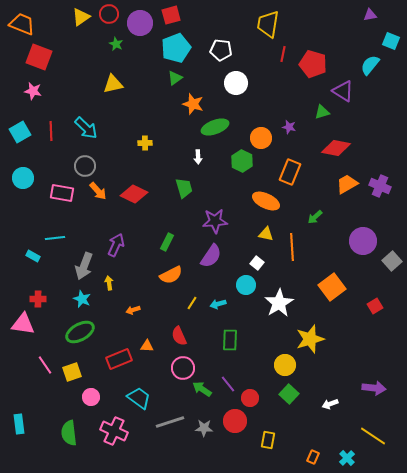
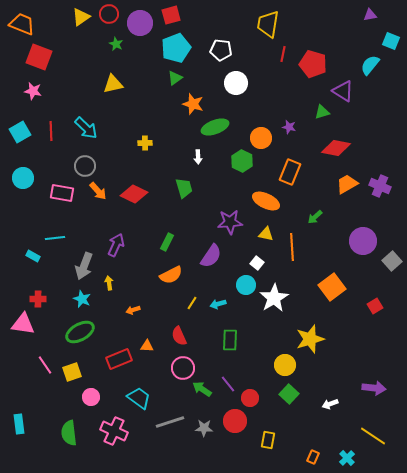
purple star at (215, 221): moved 15 px right, 1 px down
white star at (279, 303): moved 5 px left, 5 px up
